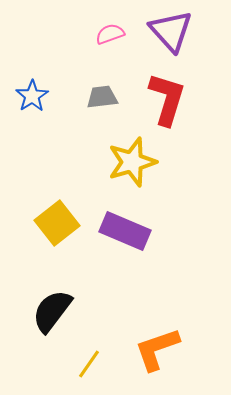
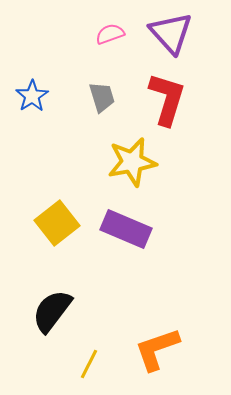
purple triangle: moved 2 px down
gray trapezoid: rotated 80 degrees clockwise
yellow star: rotated 6 degrees clockwise
purple rectangle: moved 1 px right, 2 px up
yellow line: rotated 8 degrees counterclockwise
